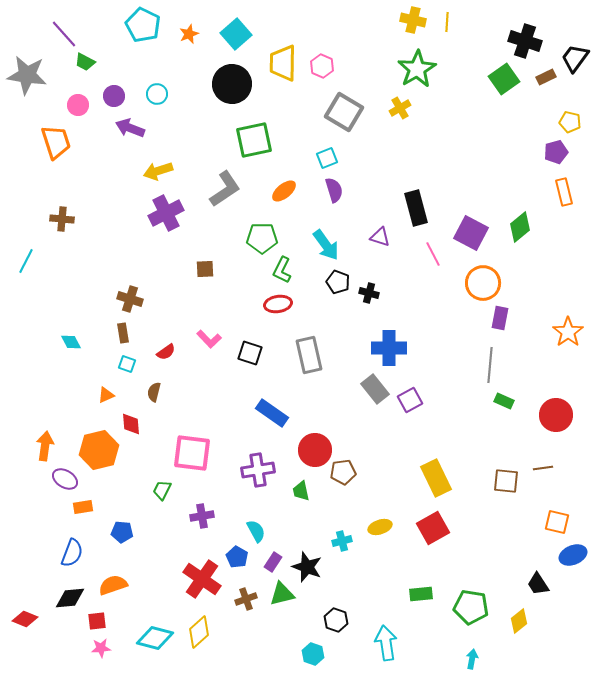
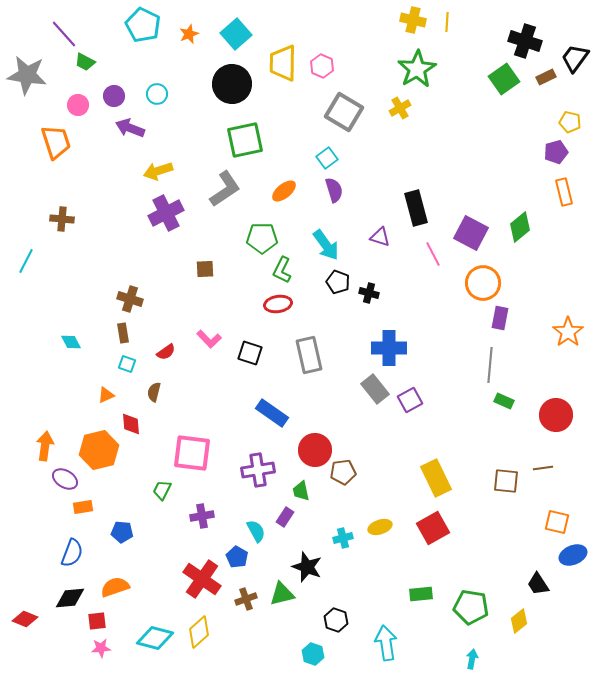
green square at (254, 140): moved 9 px left
cyan square at (327, 158): rotated 15 degrees counterclockwise
cyan cross at (342, 541): moved 1 px right, 3 px up
purple rectangle at (273, 562): moved 12 px right, 45 px up
orange semicircle at (113, 585): moved 2 px right, 2 px down
